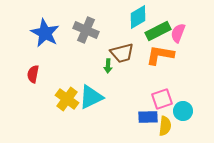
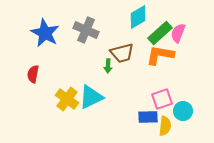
green rectangle: moved 2 px right, 2 px down; rotated 15 degrees counterclockwise
